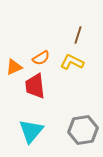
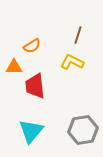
orange semicircle: moved 9 px left, 12 px up
orange triangle: rotated 24 degrees clockwise
